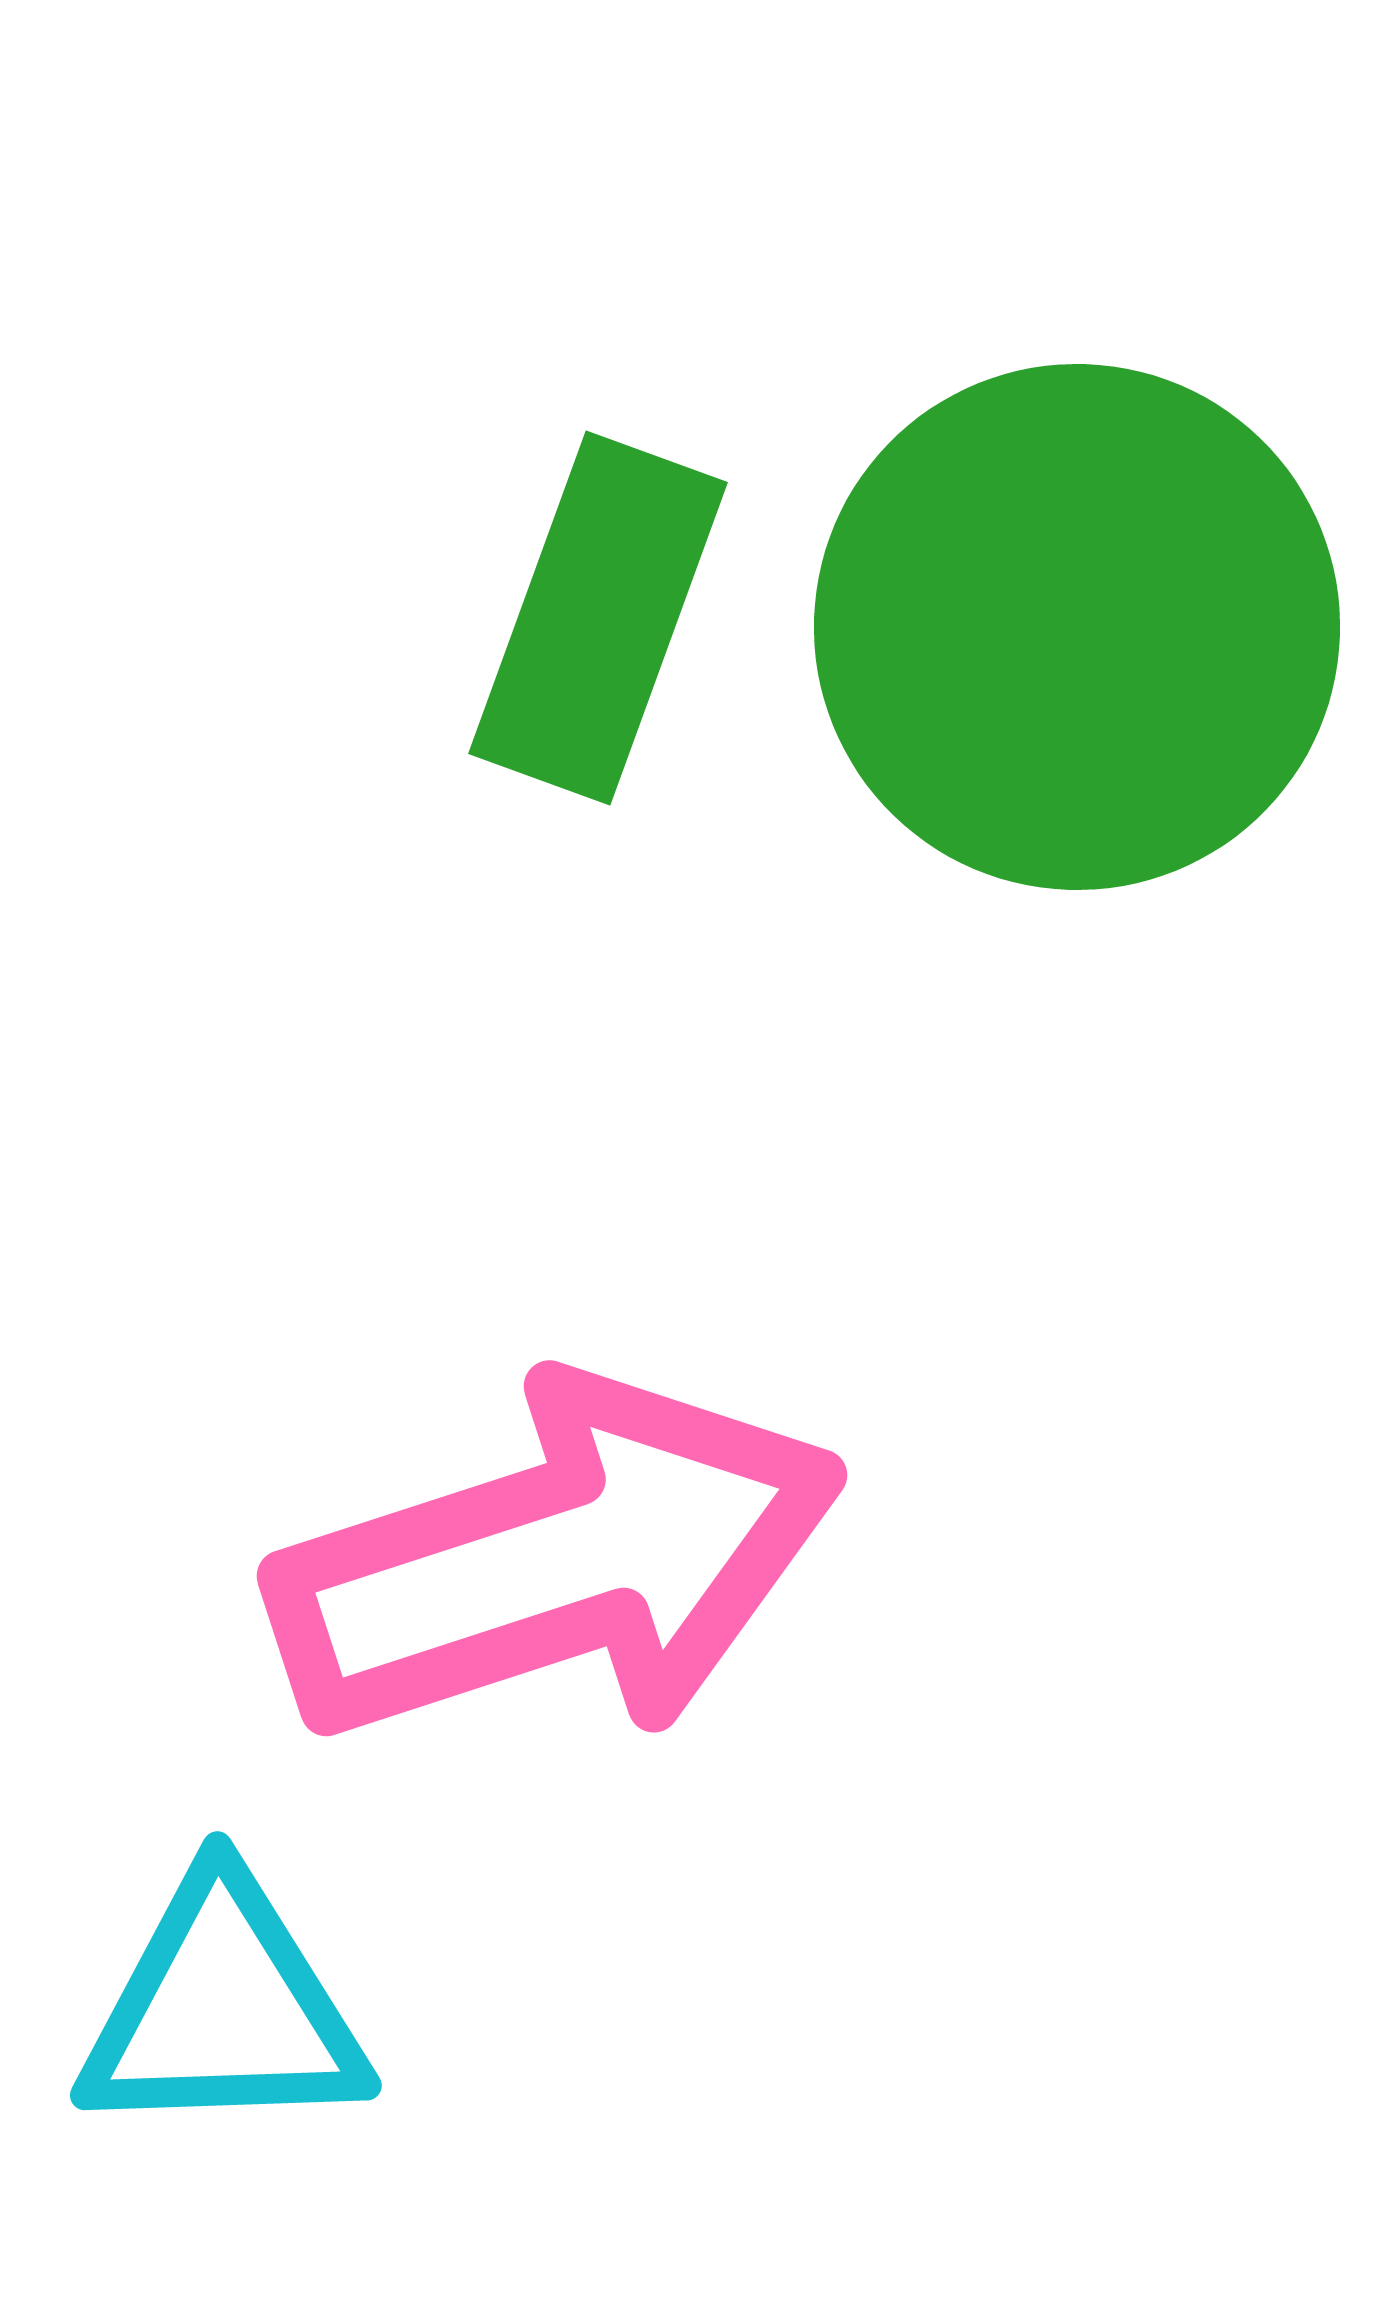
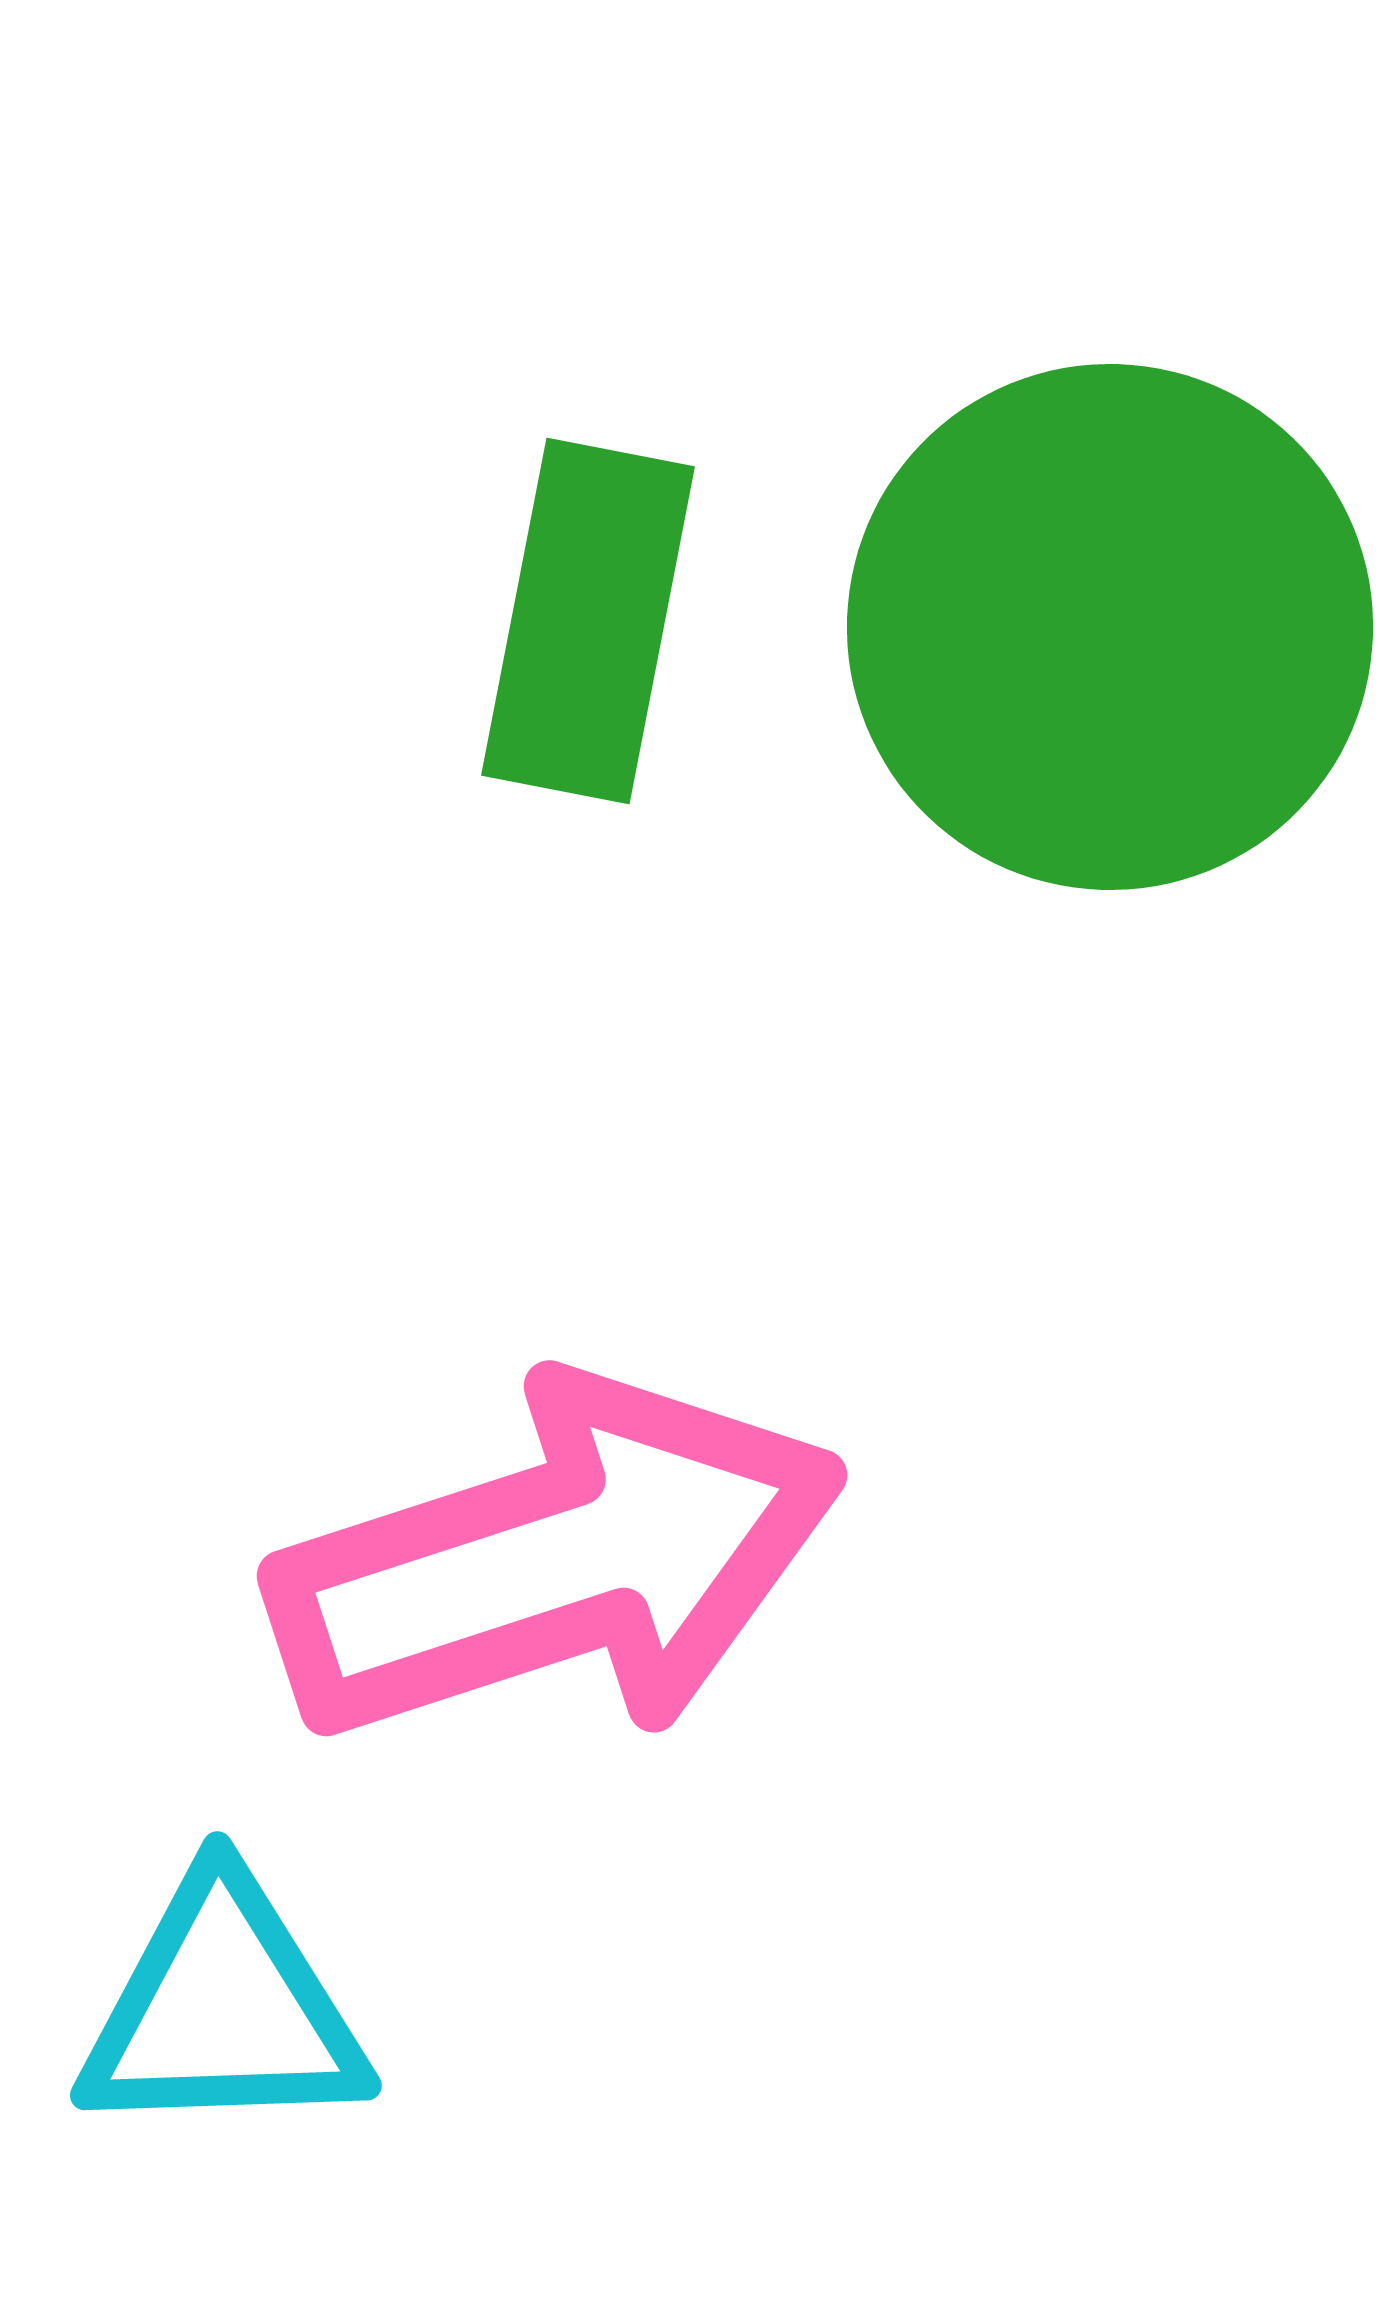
green rectangle: moved 10 px left, 3 px down; rotated 9 degrees counterclockwise
green circle: moved 33 px right
